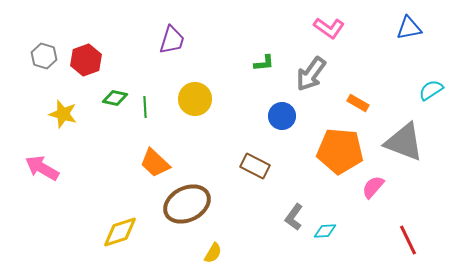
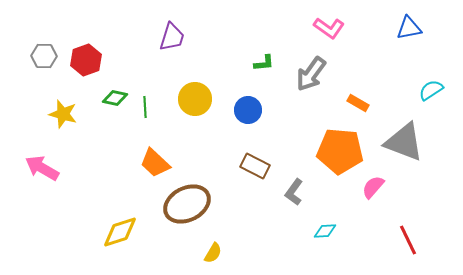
purple trapezoid: moved 3 px up
gray hexagon: rotated 15 degrees counterclockwise
blue circle: moved 34 px left, 6 px up
gray L-shape: moved 25 px up
